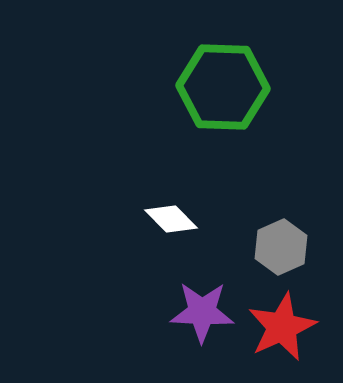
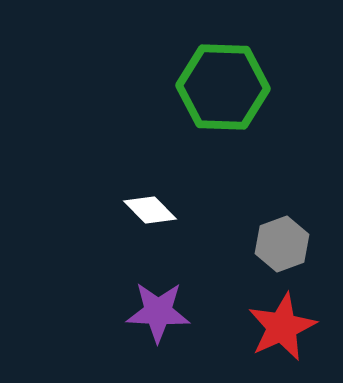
white diamond: moved 21 px left, 9 px up
gray hexagon: moved 1 px right, 3 px up; rotated 4 degrees clockwise
purple star: moved 44 px left
